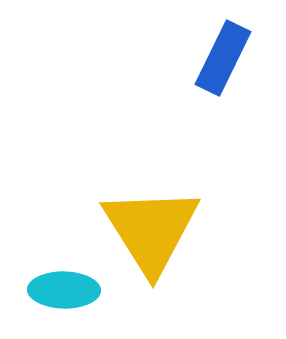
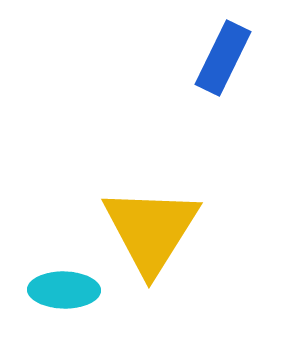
yellow triangle: rotated 4 degrees clockwise
